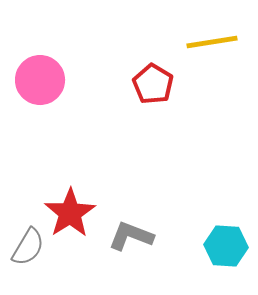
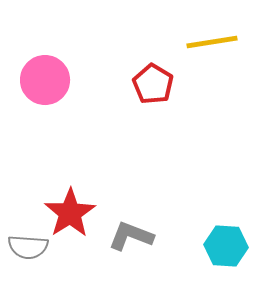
pink circle: moved 5 px right
gray semicircle: rotated 63 degrees clockwise
